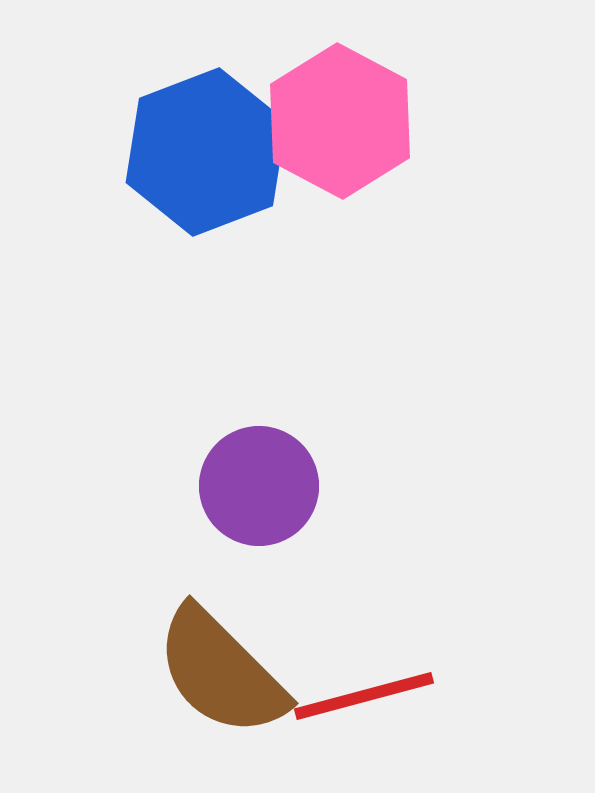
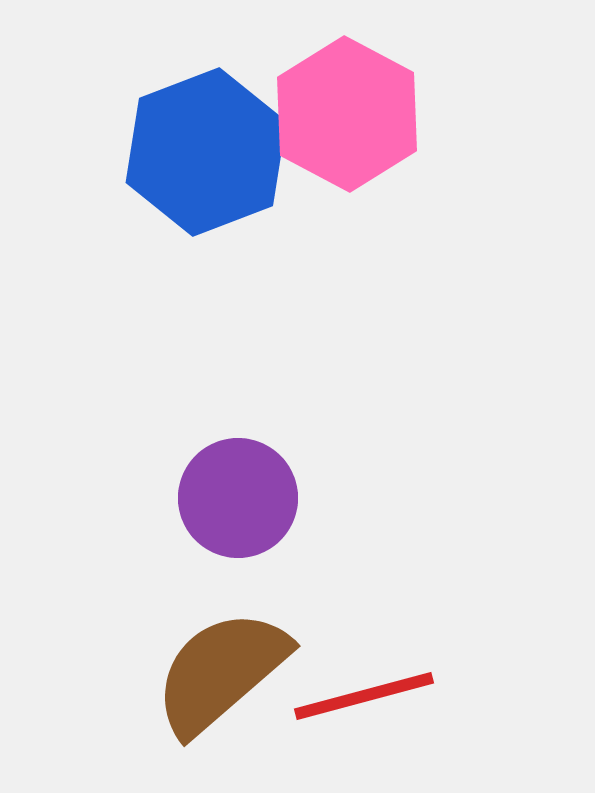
pink hexagon: moved 7 px right, 7 px up
purple circle: moved 21 px left, 12 px down
brown semicircle: rotated 94 degrees clockwise
